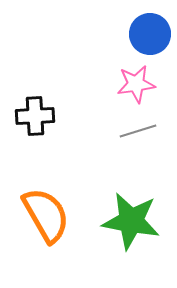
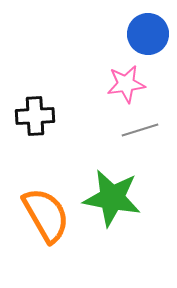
blue circle: moved 2 px left
pink star: moved 10 px left
gray line: moved 2 px right, 1 px up
green star: moved 19 px left, 23 px up
